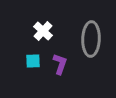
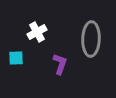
white cross: moved 6 px left, 1 px down; rotated 18 degrees clockwise
cyan square: moved 17 px left, 3 px up
